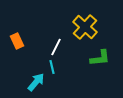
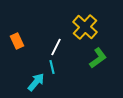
green L-shape: moved 2 px left; rotated 30 degrees counterclockwise
